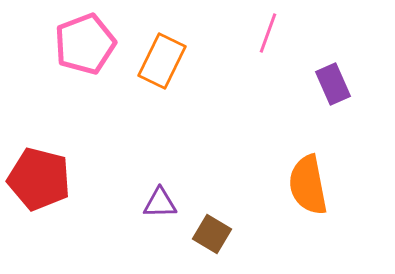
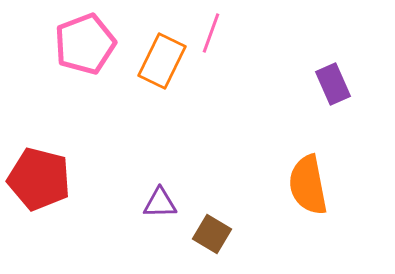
pink line: moved 57 px left
